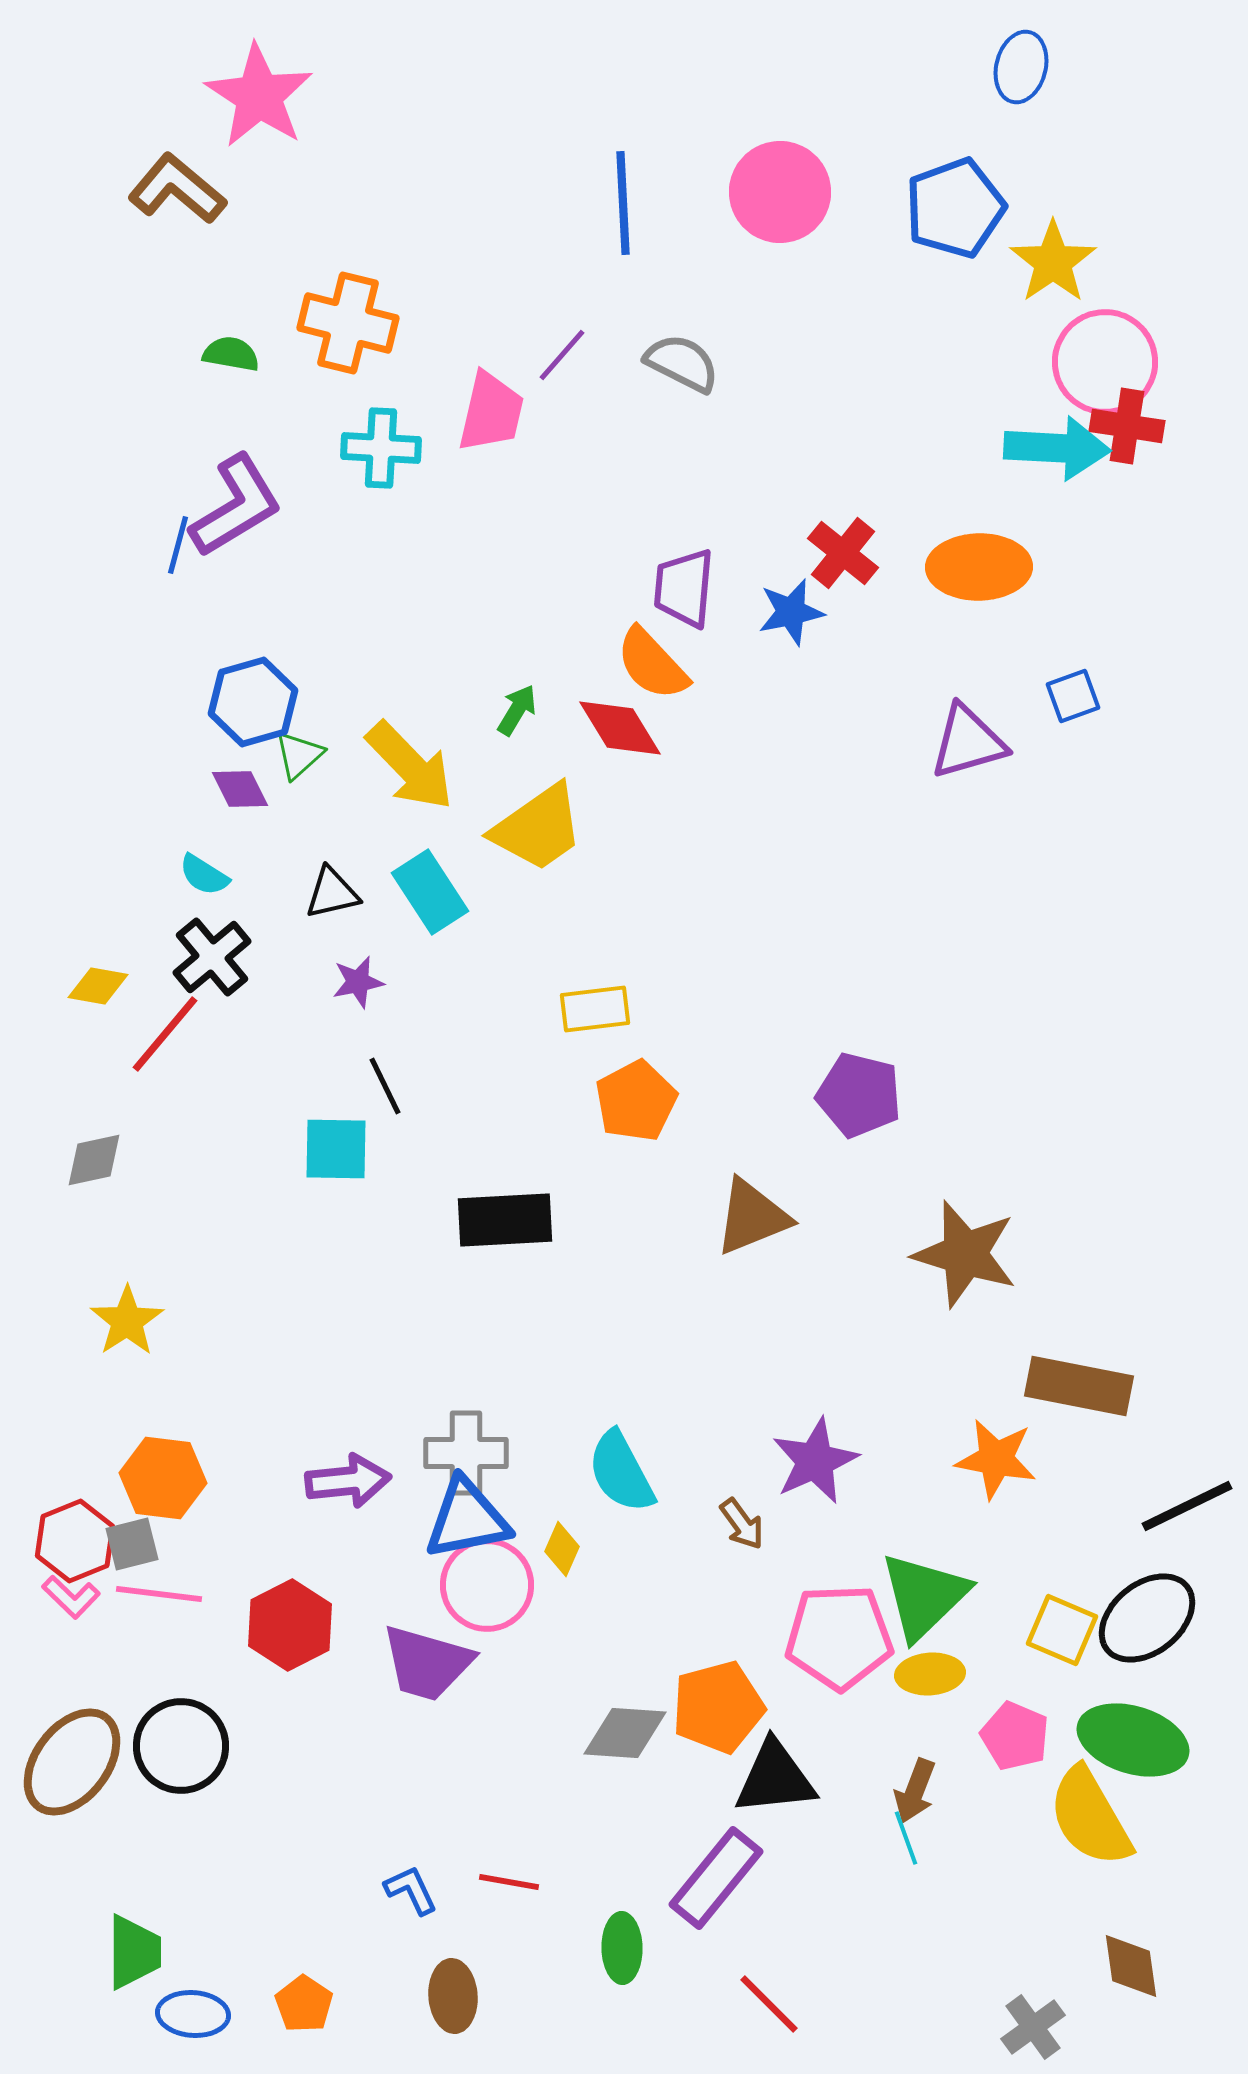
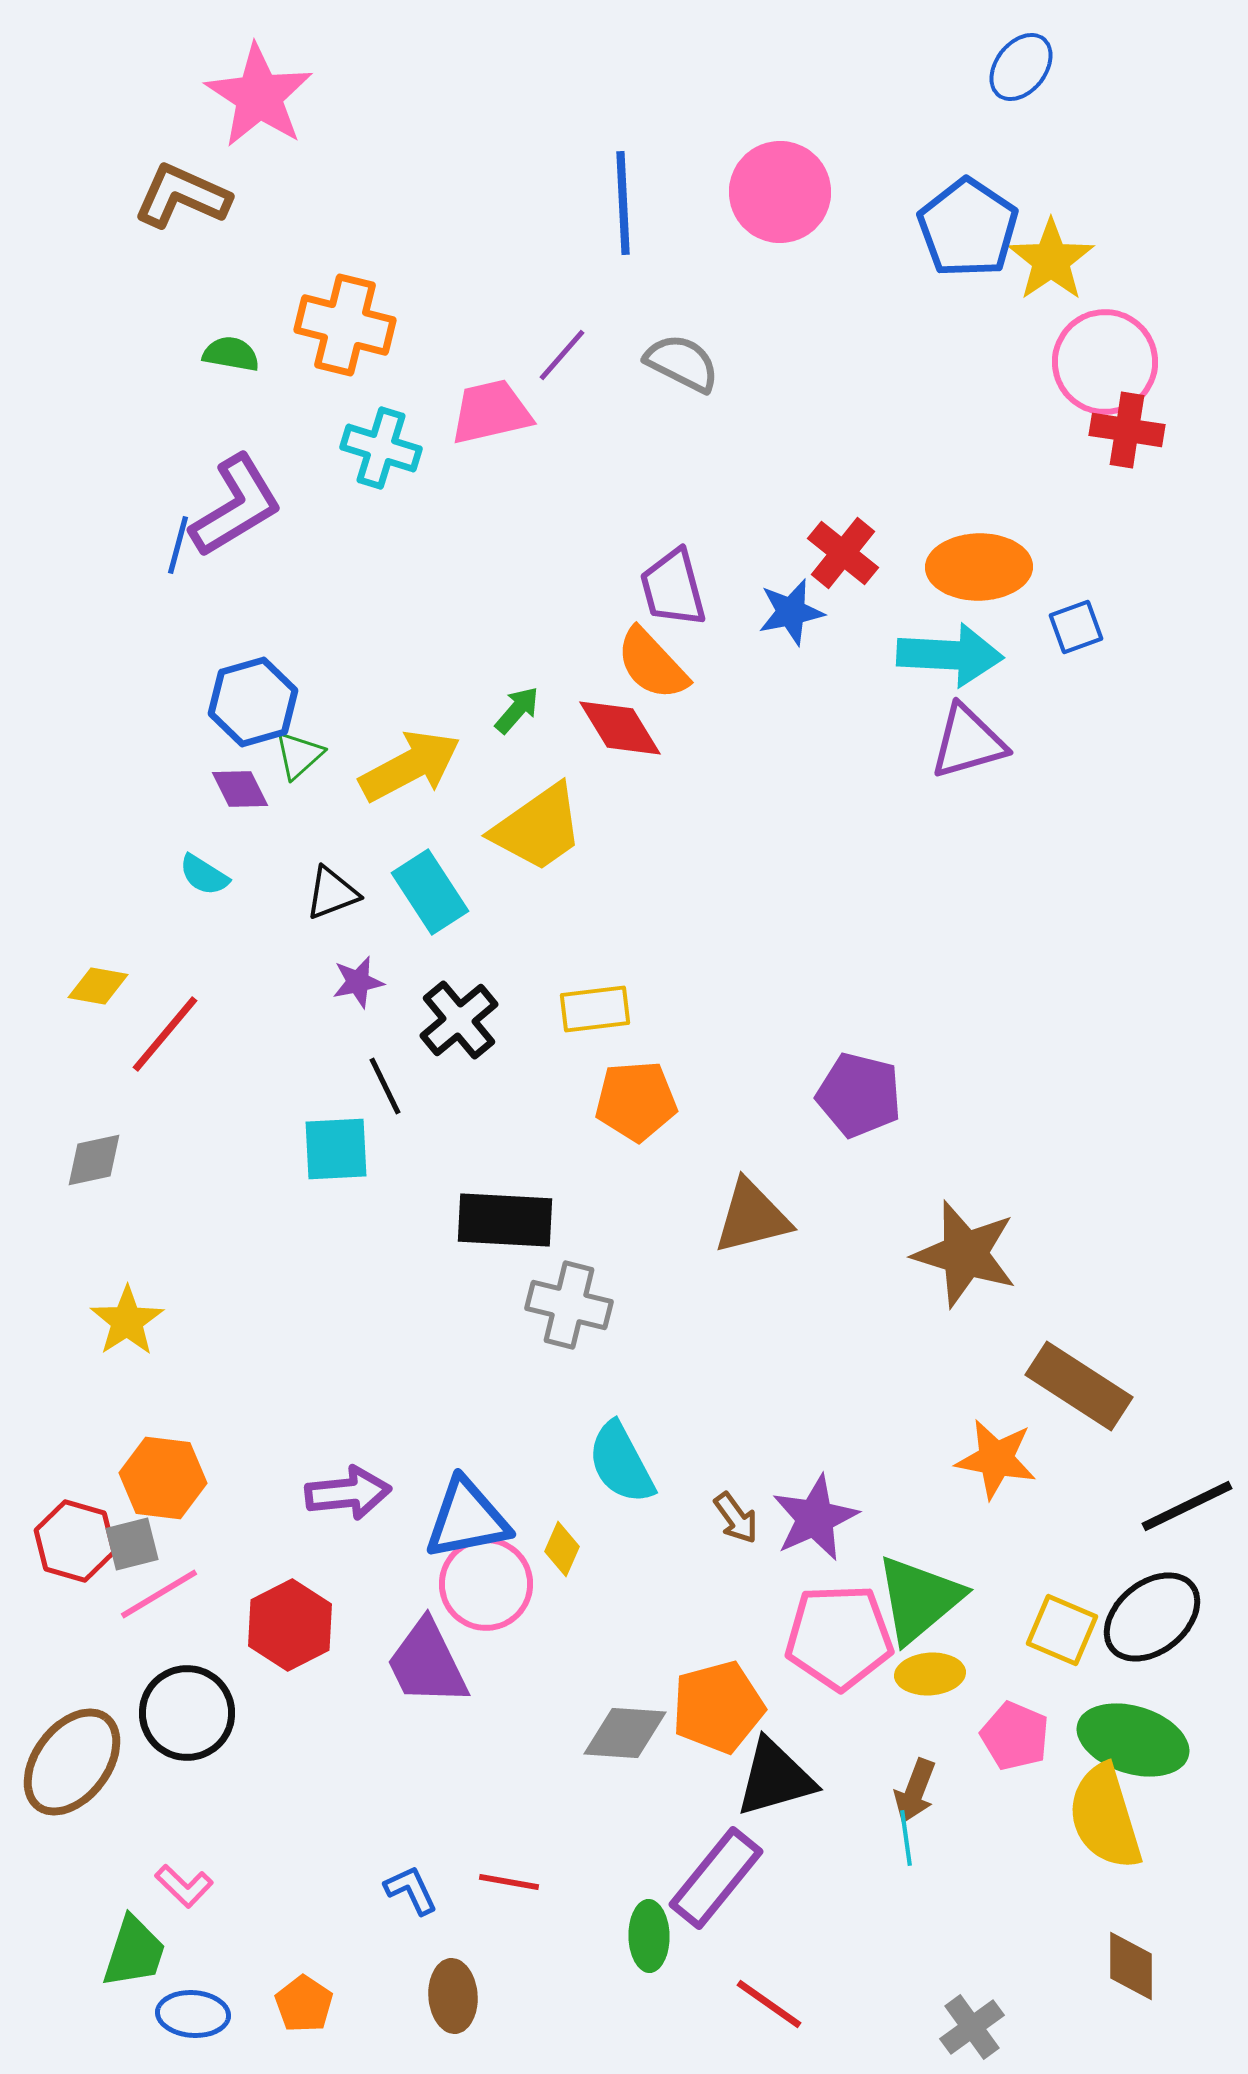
blue ellipse at (1021, 67): rotated 24 degrees clockwise
brown L-shape at (177, 189): moved 5 px right, 7 px down; rotated 16 degrees counterclockwise
blue pentagon at (955, 208): moved 13 px right, 20 px down; rotated 18 degrees counterclockwise
yellow star at (1053, 262): moved 2 px left, 2 px up
orange cross at (348, 323): moved 3 px left, 2 px down
pink trapezoid at (491, 412): rotated 116 degrees counterclockwise
red cross at (1127, 426): moved 4 px down
cyan cross at (381, 448): rotated 14 degrees clockwise
cyan arrow at (1057, 448): moved 107 px left, 207 px down
purple trapezoid at (684, 588): moved 11 px left; rotated 20 degrees counterclockwise
blue square at (1073, 696): moved 3 px right, 69 px up
green arrow at (517, 710): rotated 10 degrees clockwise
yellow arrow at (410, 766): rotated 74 degrees counterclockwise
black triangle at (332, 893): rotated 8 degrees counterclockwise
black cross at (212, 957): moved 247 px right, 63 px down
orange pentagon at (636, 1101): rotated 24 degrees clockwise
cyan square at (336, 1149): rotated 4 degrees counterclockwise
brown triangle at (752, 1217): rotated 8 degrees clockwise
black rectangle at (505, 1220): rotated 6 degrees clockwise
brown rectangle at (1079, 1386): rotated 22 degrees clockwise
gray cross at (466, 1453): moved 103 px right, 148 px up; rotated 14 degrees clockwise
purple star at (815, 1461): moved 57 px down
cyan semicircle at (621, 1472): moved 9 px up
purple arrow at (348, 1481): moved 12 px down
brown arrow at (742, 1524): moved 6 px left, 6 px up
red hexagon at (75, 1541): rotated 22 degrees counterclockwise
pink circle at (487, 1585): moved 1 px left, 1 px up
pink line at (159, 1594): rotated 38 degrees counterclockwise
green triangle at (924, 1596): moved 5 px left, 3 px down; rotated 4 degrees clockwise
pink L-shape at (71, 1597): moved 113 px right, 289 px down
black ellipse at (1147, 1618): moved 5 px right, 1 px up
purple trapezoid at (427, 1663): rotated 48 degrees clockwise
black circle at (181, 1746): moved 6 px right, 33 px up
black triangle at (775, 1778): rotated 10 degrees counterclockwise
yellow semicircle at (1090, 1817): moved 15 px right; rotated 13 degrees clockwise
cyan line at (906, 1838): rotated 12 degrees clockwise
green ellipse at (622, 1948): moved 27 px right, 12 px up
green trapezoid at (134, 1952): rotated 18 degrees clockwise
brown diamond at (1131, 1966): rotated 8 degrees clockwise
red line at (769, 2004): rotated 10 degrees counterclockwise
gray cross at (1033, 2027): moved 61 px left
